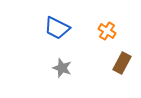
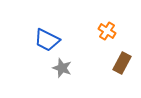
blue trapezoid: moved 10 px left, 12 px down
